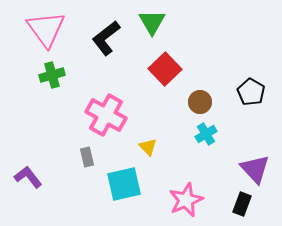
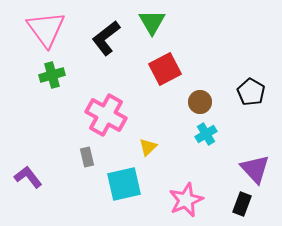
red square: rotated 16 degrees clockwise
yellow triangle: rotated 30 degrees clockwise
